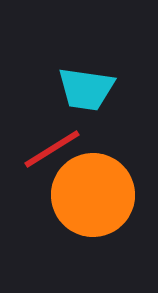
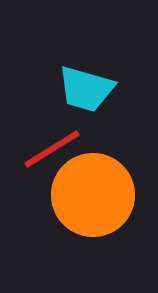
cyan trapezoid: rotated 8 degrees clockwise
